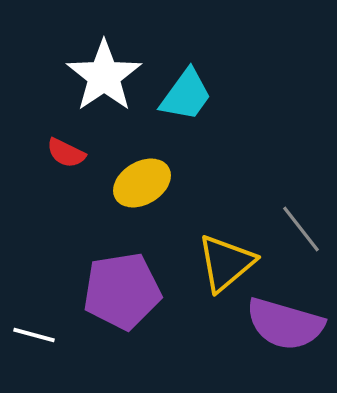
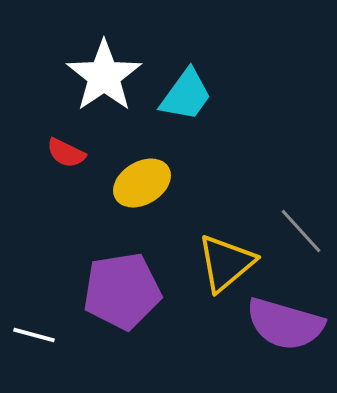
gray line: moved 2 px down; rotated 4 degrees counterclockwise
